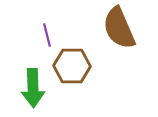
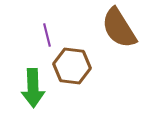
brown semicircle: rotated 9 degrees counterclockwise
brown hexagon: rotated 6 degrees clockwise
